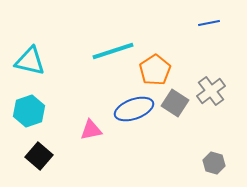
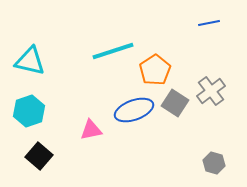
blue ellipse: moved 1 px down
